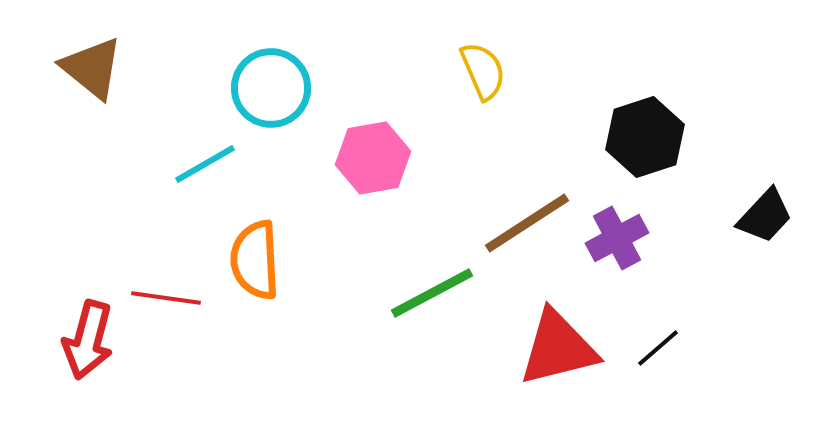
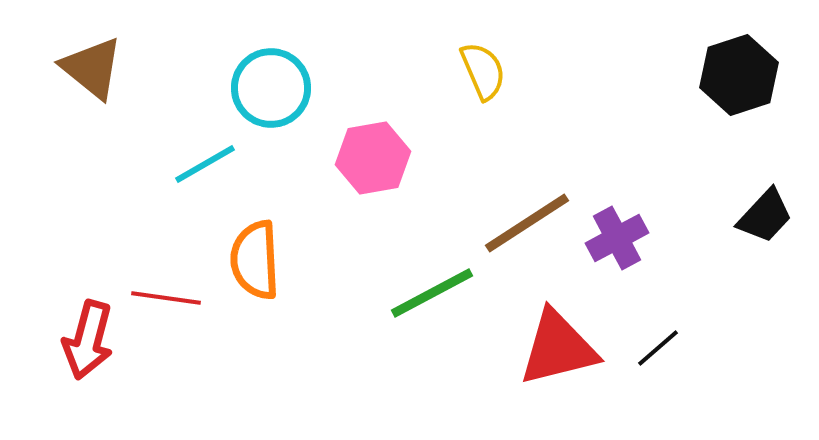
black hexagon: moved 94 px right, 62 px up
